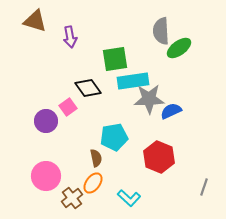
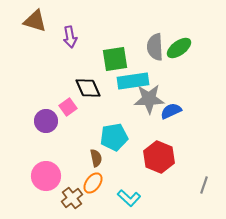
gray semicircle: moved 6 px left, 16 px down
black diamond: rotated 12 degrees clockwise
gray line: moved 2 px up
